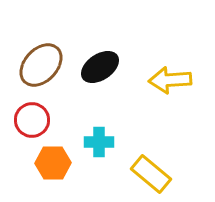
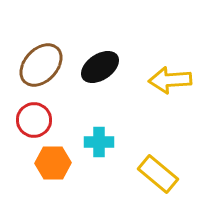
red circle: moved 2 px right
yellow rectangle: moved 7 px right
